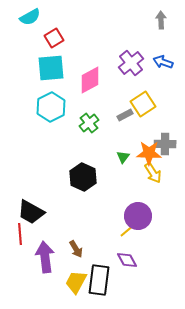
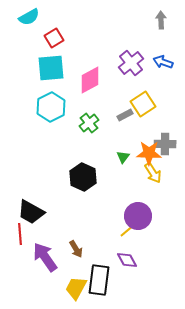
cyan semicircle: moved 1 px left
purple arrow: rotated 28 degrees counterclockwise
yellow trapezoid: moved 6 px down
